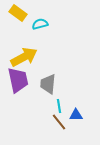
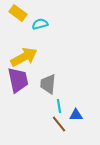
brown line: moved 2 px down
